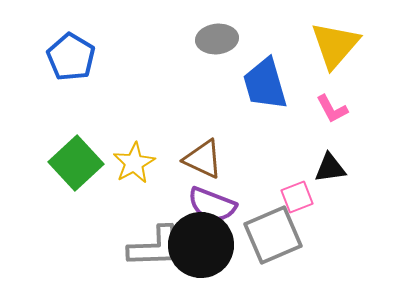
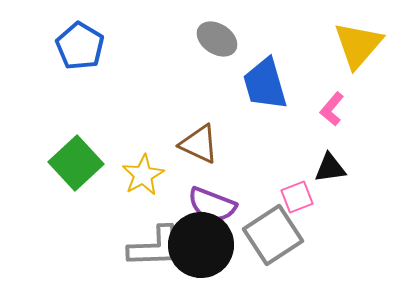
gray ellipse: rotated 39 degrees clockwise
yellow triangle: moved 23 px right
blue pentagon: moved 9 px right, 11 px up
pink L-shape: rotated 68 degrees clockwise
brown triangle: moved 4 px left, 15 px up
yellow star: moved 9 px right, 12 px down
gray square: rotated 10 degrees counterclockwise
